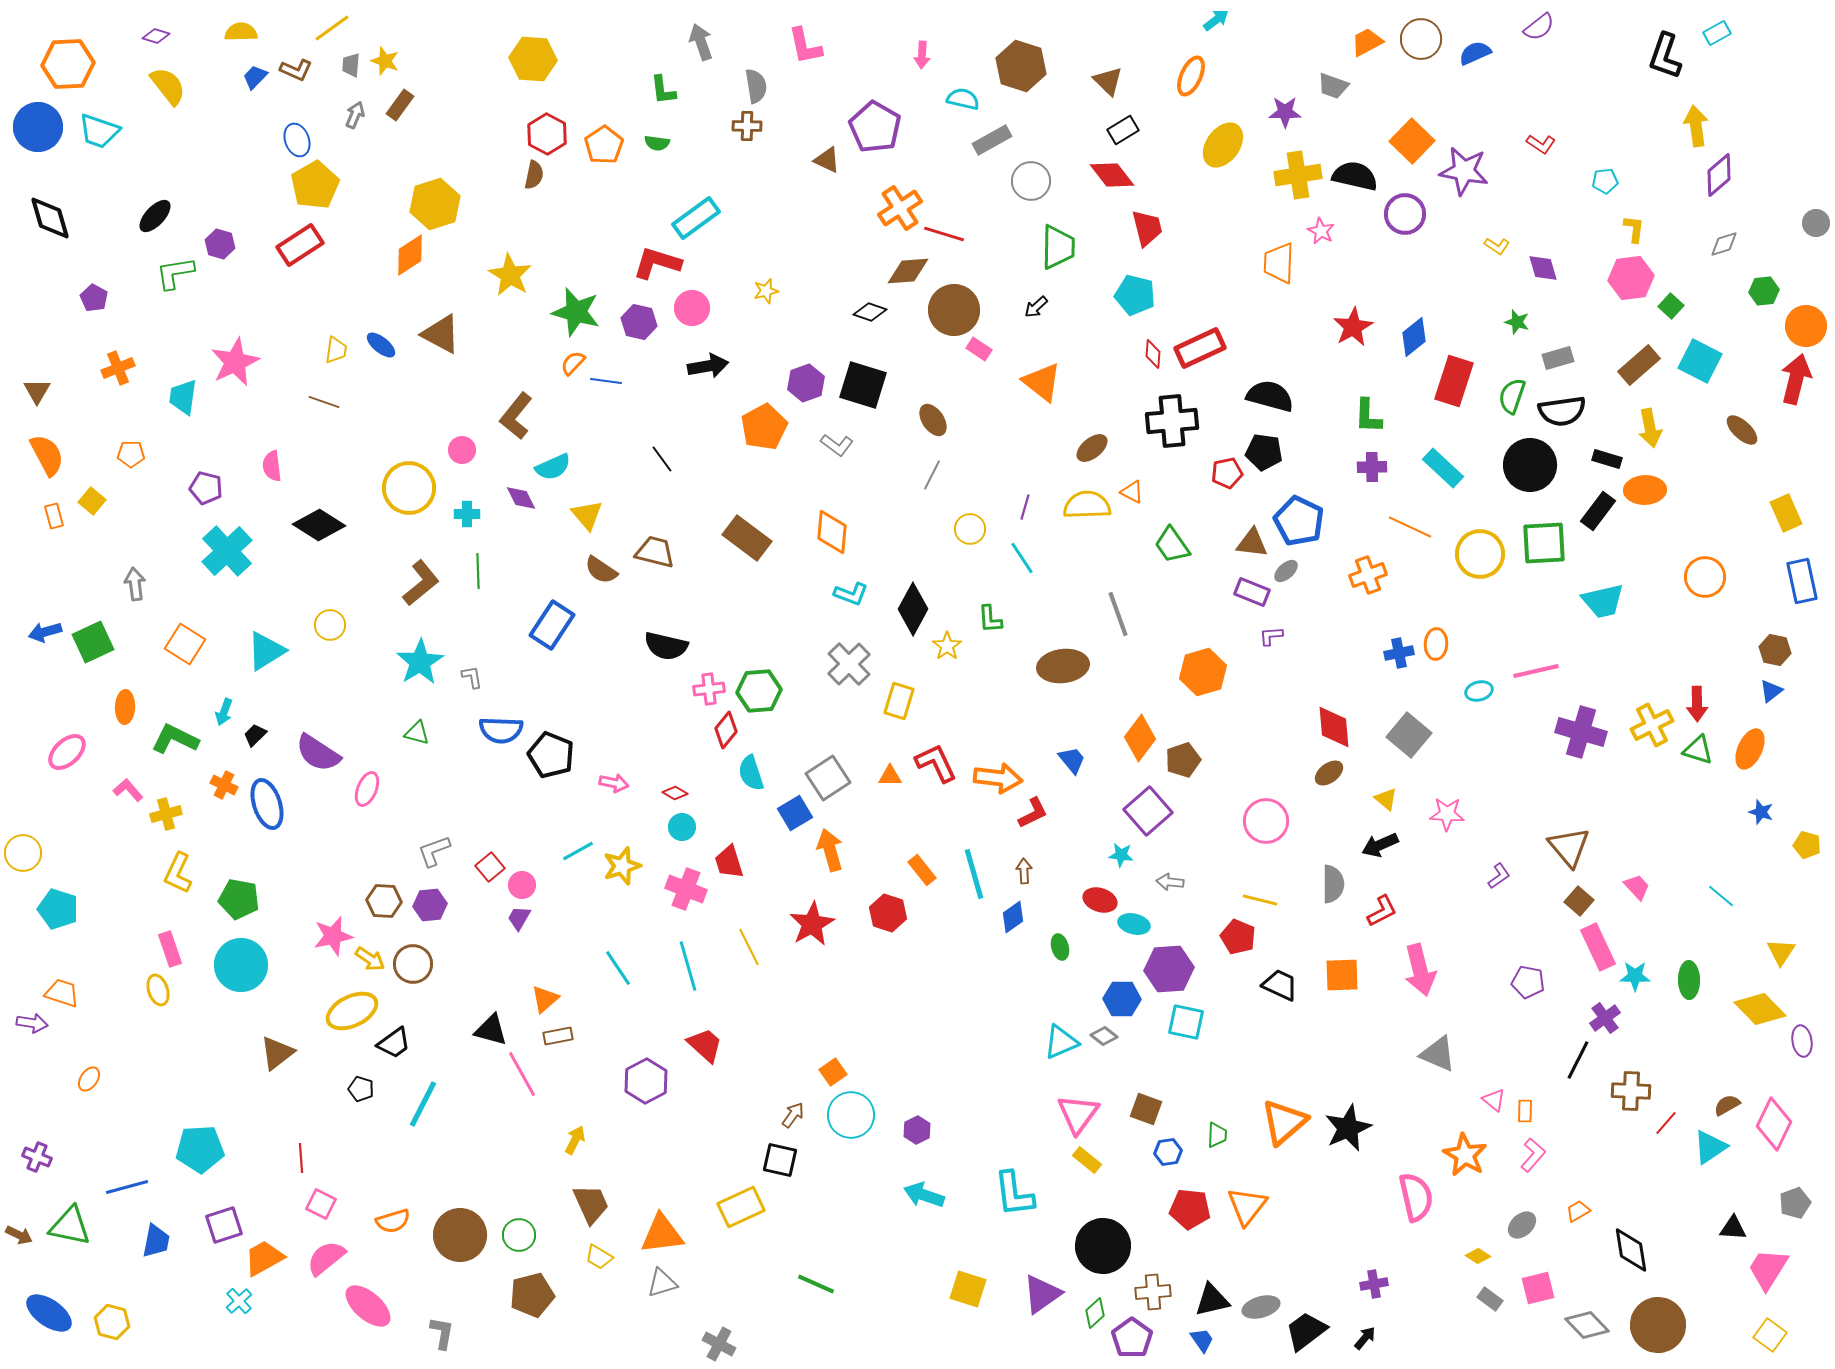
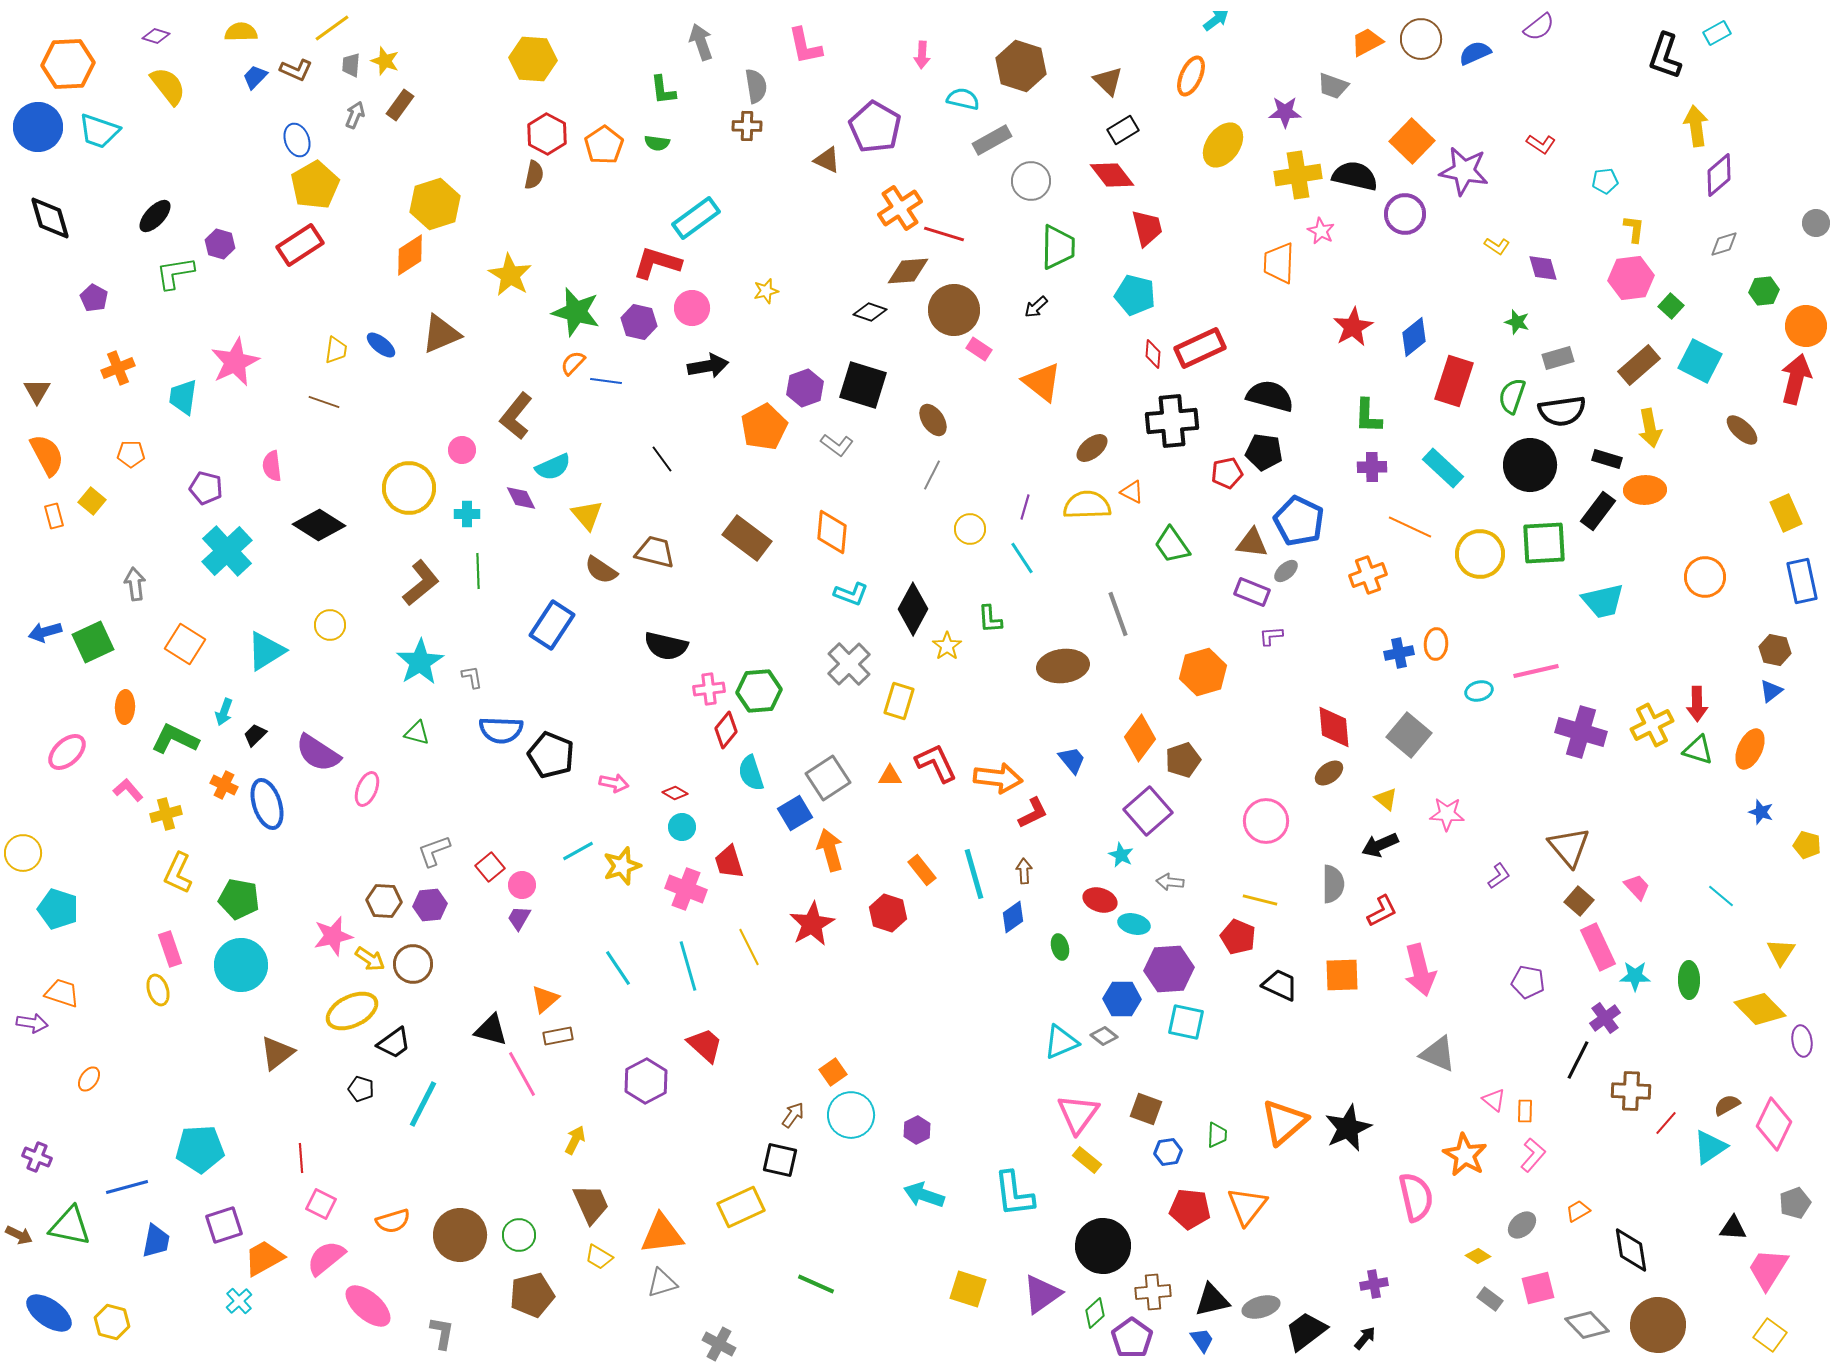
brown triangle at (441, 334): rotated 51 degrees counterclockwise
purple hexagon at (806, 383): moved 1 px left, 5 px down
cyan star at (1121, 855): rotated 20 degrees clockwise
